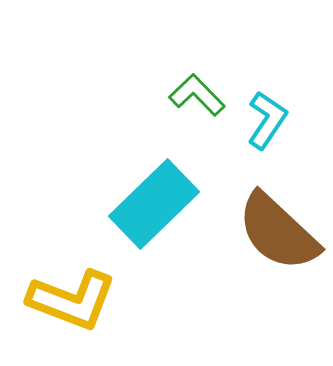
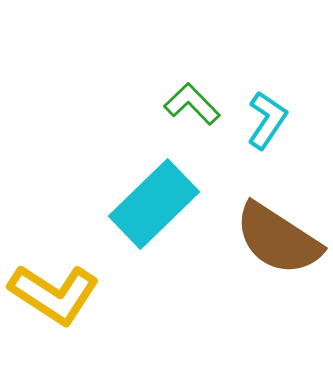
green L-shape: moved 5 px left, 9 px down
brown semicircle: moved 7 px down; rotated 10 degrees counterclockwise
yellow L-shape: moved 18 px left, 6 px up; rotated 12 degrees clockwise
